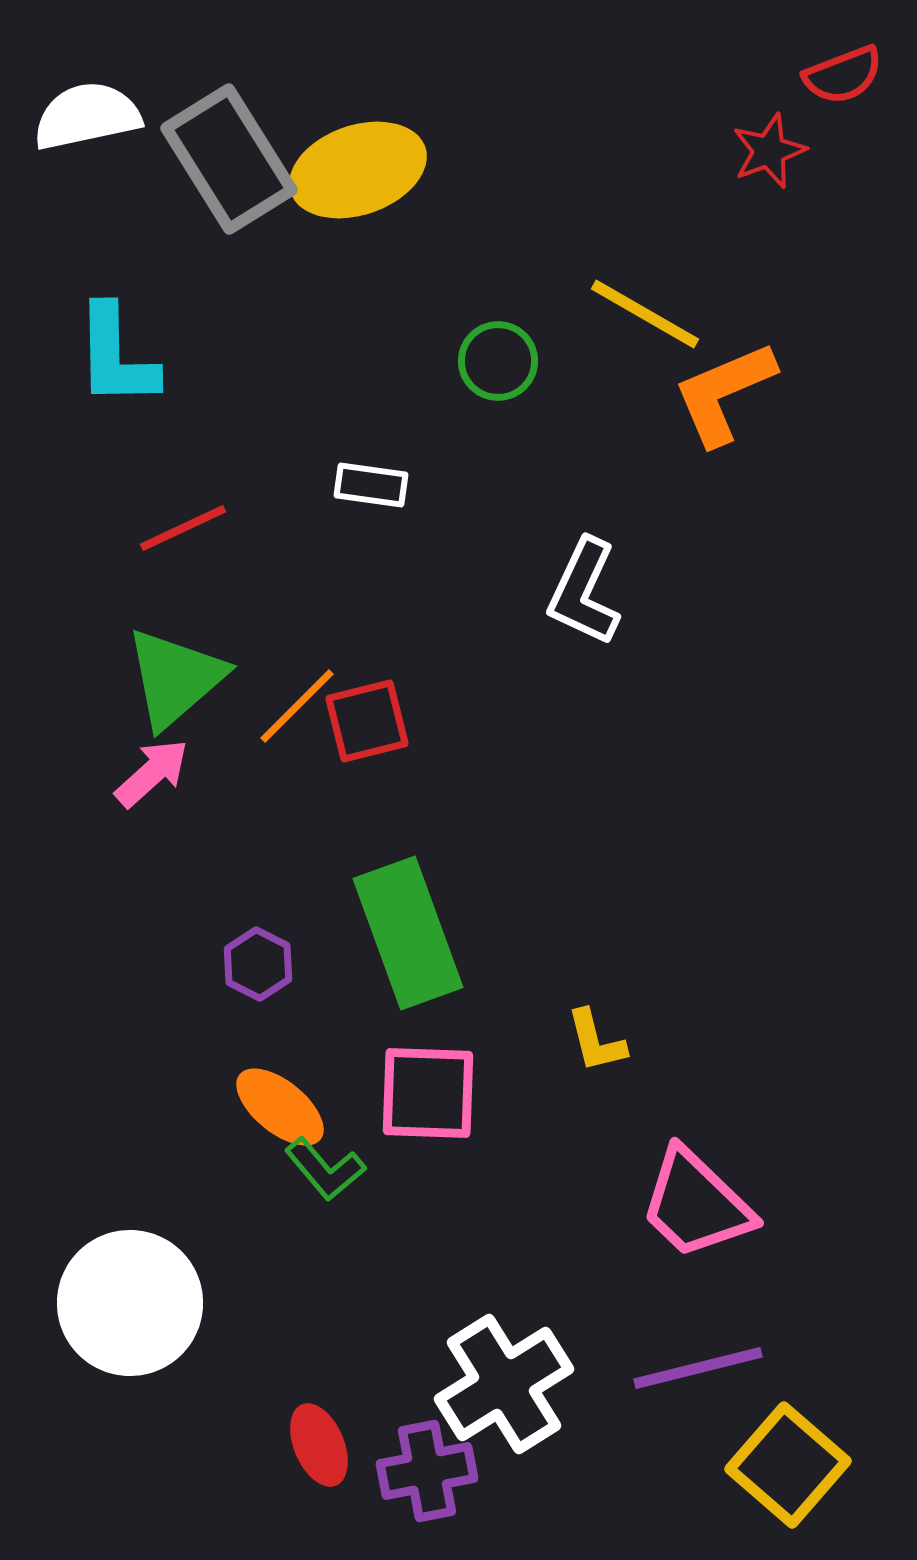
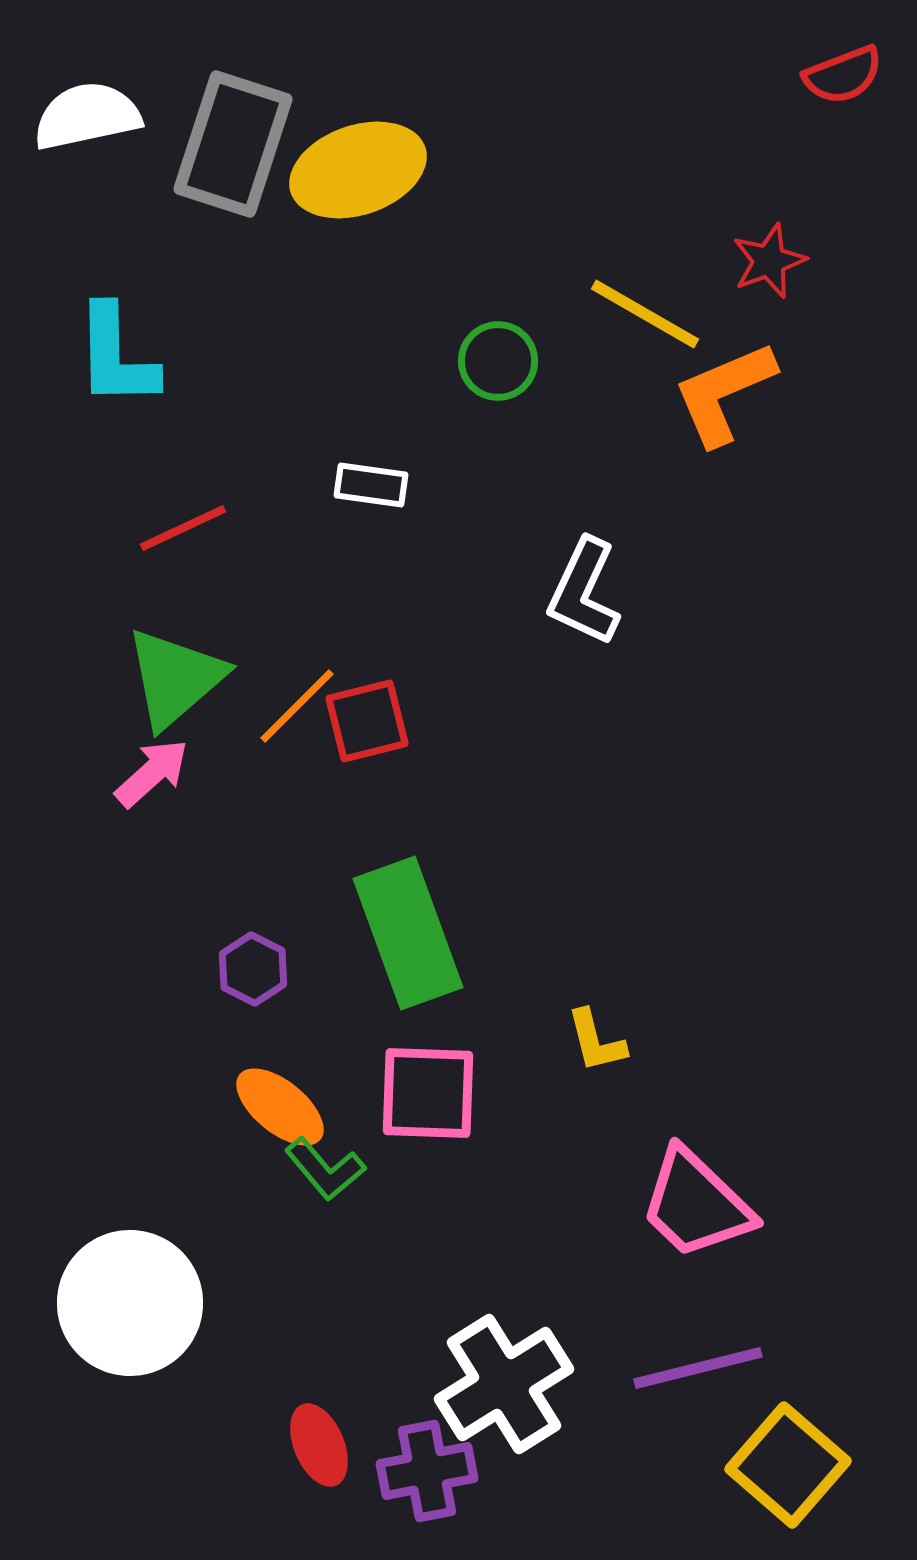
red star: moved 110 px down
gray rectangle: moved 4 px right, 15 px up; rotated 50 degrees clockwise
purple hexagon: moved 5 px left, 5 px down
